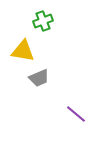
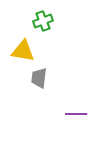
gray trapezoid: rotated 120 degrees clockwise
purple line: rotated 40 degrees counterclockwise
